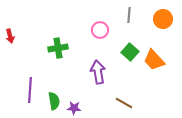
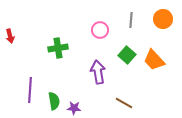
gray line: moved 2 px right, 5 px down
green square: moved 3 px left, 3 px down
